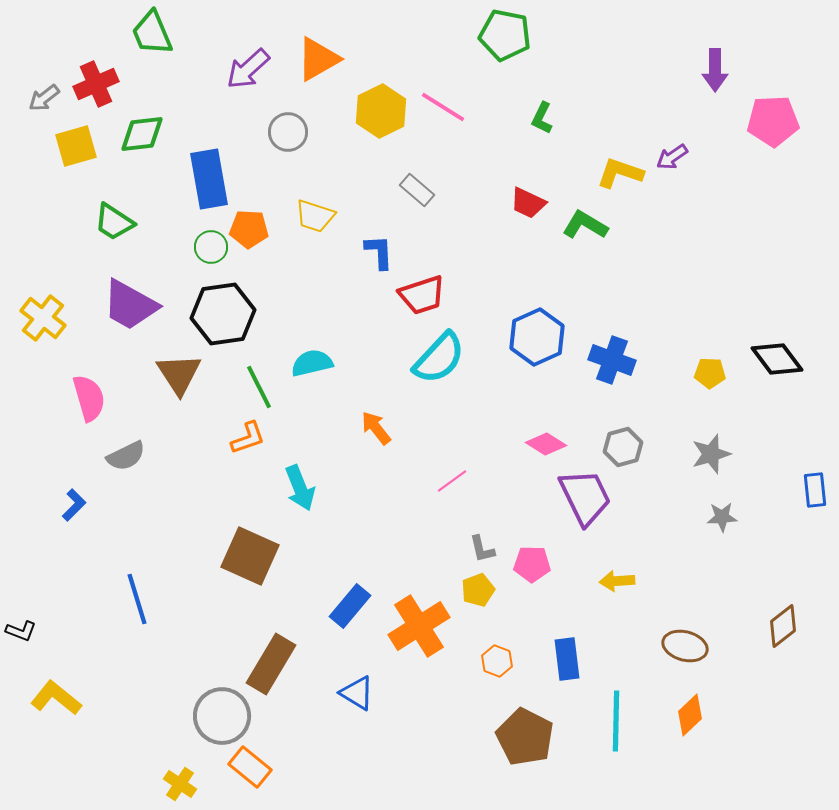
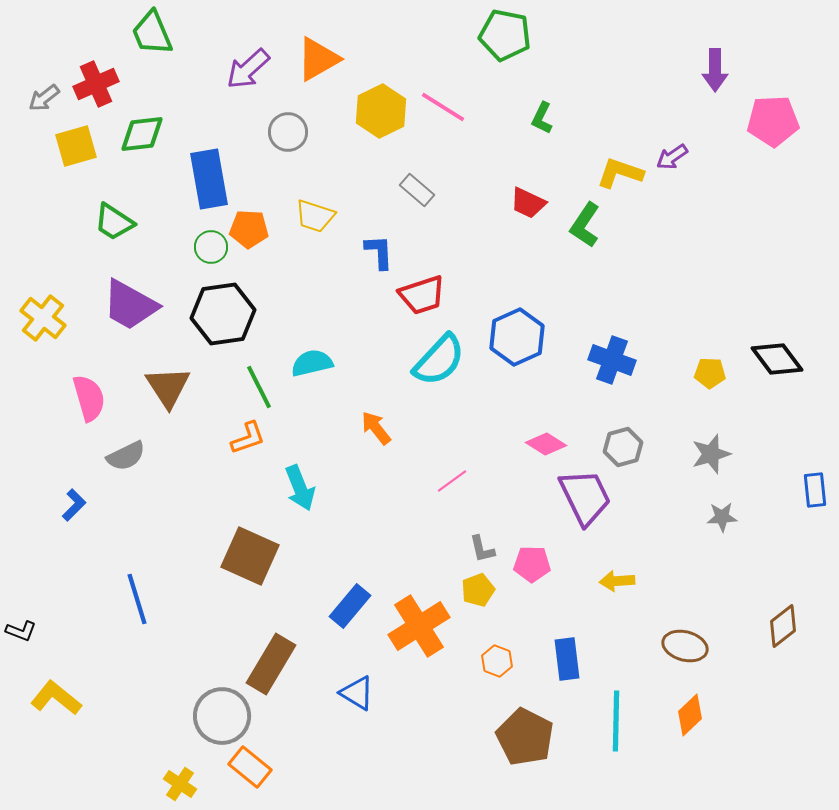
green L-shape at (585, 225): rotated 87 degrees counterclockwise
blue hexagon at (537, 337): moved 20 px left
cyan semicircle at (439, 358): moved 2 px down
brown triangle at (179, 374): moved 11 px left, 13 px down
